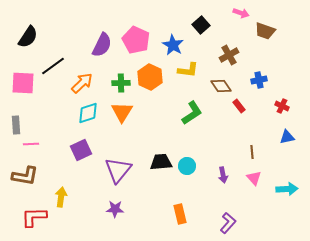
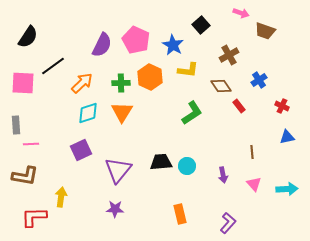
blue cross: rotated 21 degrees counterclockwise
pink triangle: moved 6 px down
